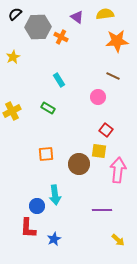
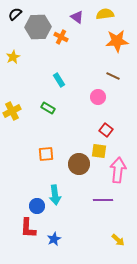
purple line: moved 1 px right, 10 px up
